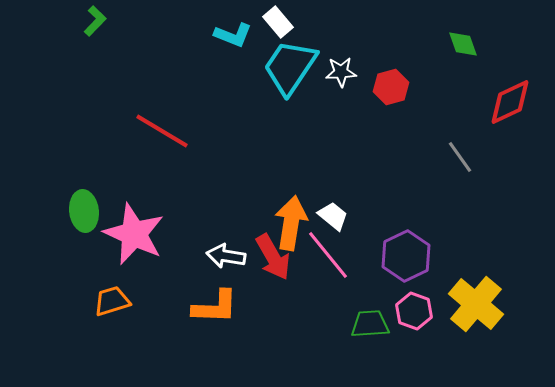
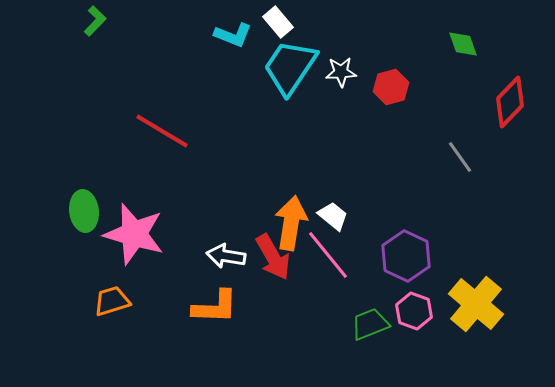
red diamond: rotated 21 degrees counterclockwise
pink star: rotated 8 degrees counterclockwise
purple hexagon: rotated 9 degrees counterclockwise
green trapezoid: rotated 18 degrees counterclockwise
